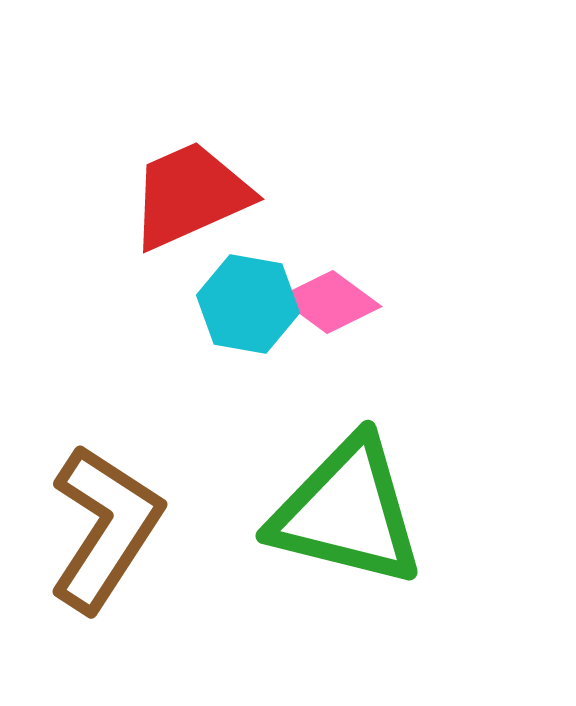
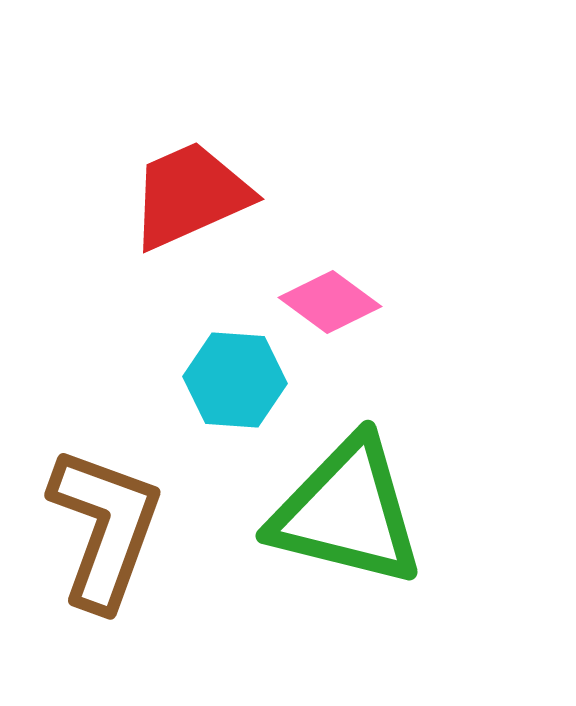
cyan hexagon: moved 13 px left, 76 px down; rotated 6 degrees counterclockwise
brown L-shape: rotated 13 degrees counterclockwise
